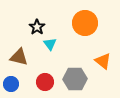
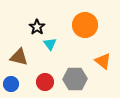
orange circle: moved 2 px down
